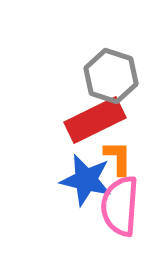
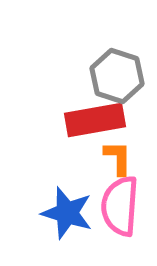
gray hexagon: moved 6 px right
red rectangle: rotated 16 degrees clockwise
blue star: moved 19 px left, 33 px down; rotated 4 degrees clockwise
